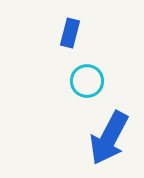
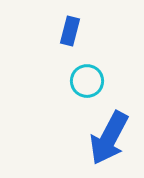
blue rectangle: moved 2 px up
